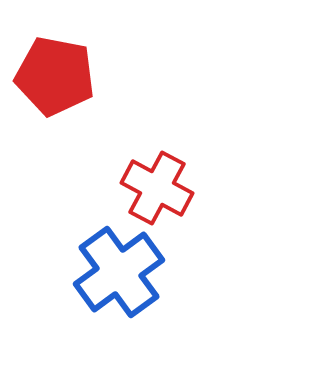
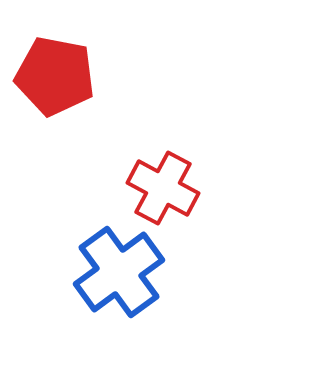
red cross: moved 6 px right
